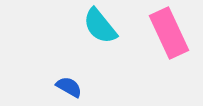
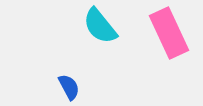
blue semicircle: rotated 32 degrees clockwise
